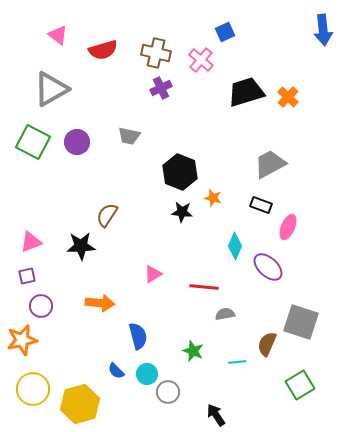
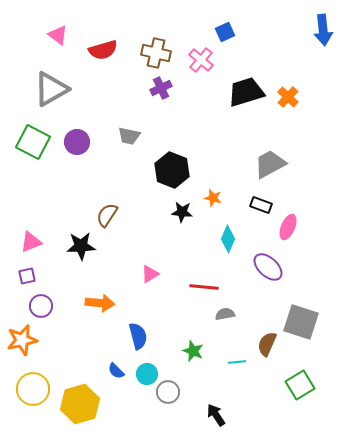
black hexagon at (180, 172): moved 8 px left, 2 px up
cyan diamond at (235, 246): moved 7 px left, 7 px up
pink triangle at (153, 274): moved 3 px left
